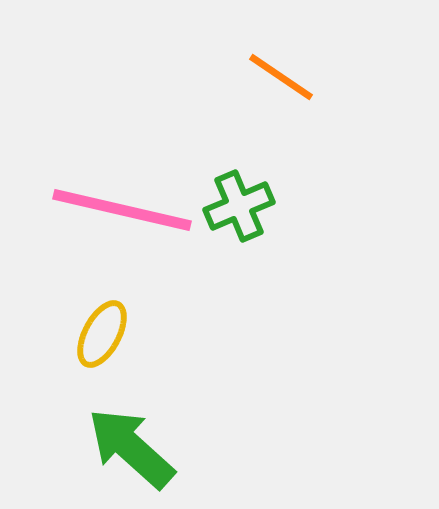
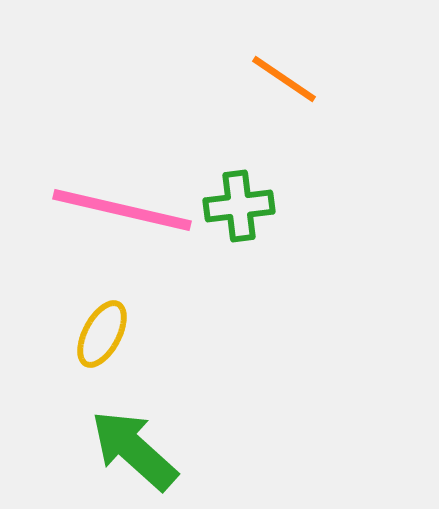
orange line: moved 3 px right, 2 px down
green cross: rotated 16 degrees clockwise
green arrow: moved 3 px right, 2 px down
